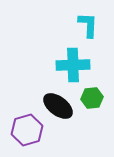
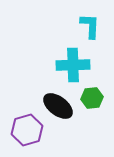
cyan L-shape: moved 2 px right, 1 px down
